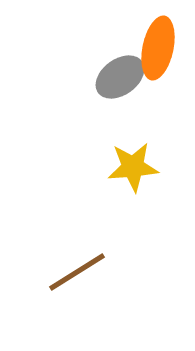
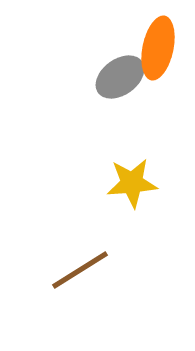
yellow star: moved 1 px left, 16 px down
brown line: moved 3 px right, 2 px up
